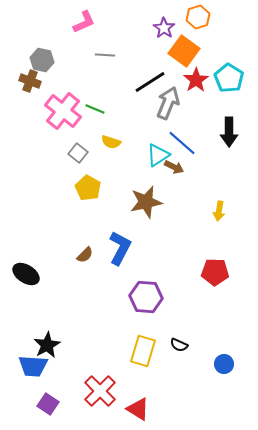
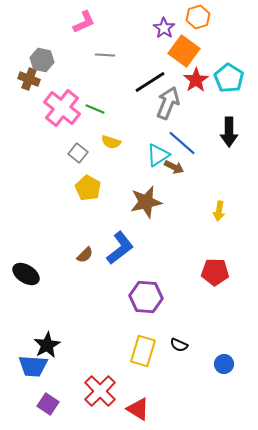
brown cross: moved 1 px left, 2 px up
pink cross: moved 1 px left, 3 px up
blue L-shape: rotated 24 degrees clockwise
